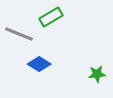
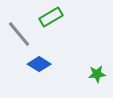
gray line: rotated 28 degrees clockwise
